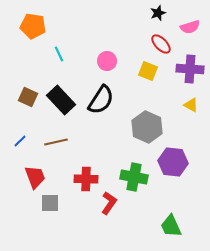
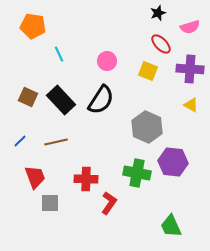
green cross: moved 3 px right, 4 px up
